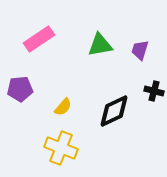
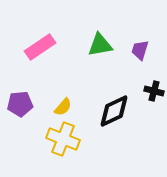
pink rectangle: moved 1 px right, 8 px down
purple pentagon: moved 15 px down
yellow cross: moved 2 px right, 9 px up
